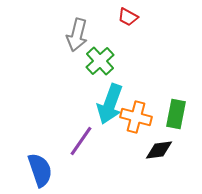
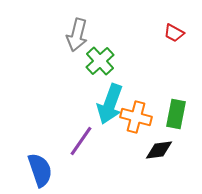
red trapezoid: moved 46 px right, 16 px down
